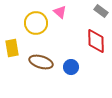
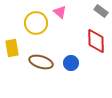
blue circle: moved 4 px up
